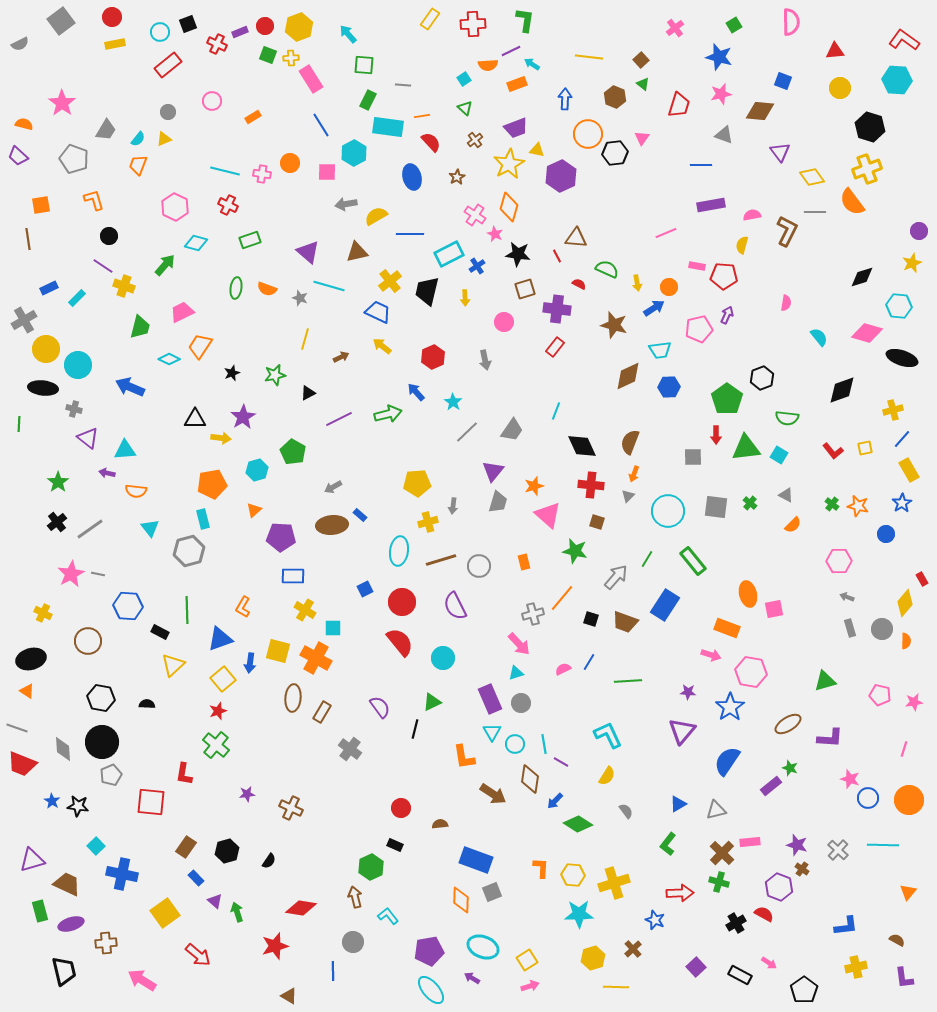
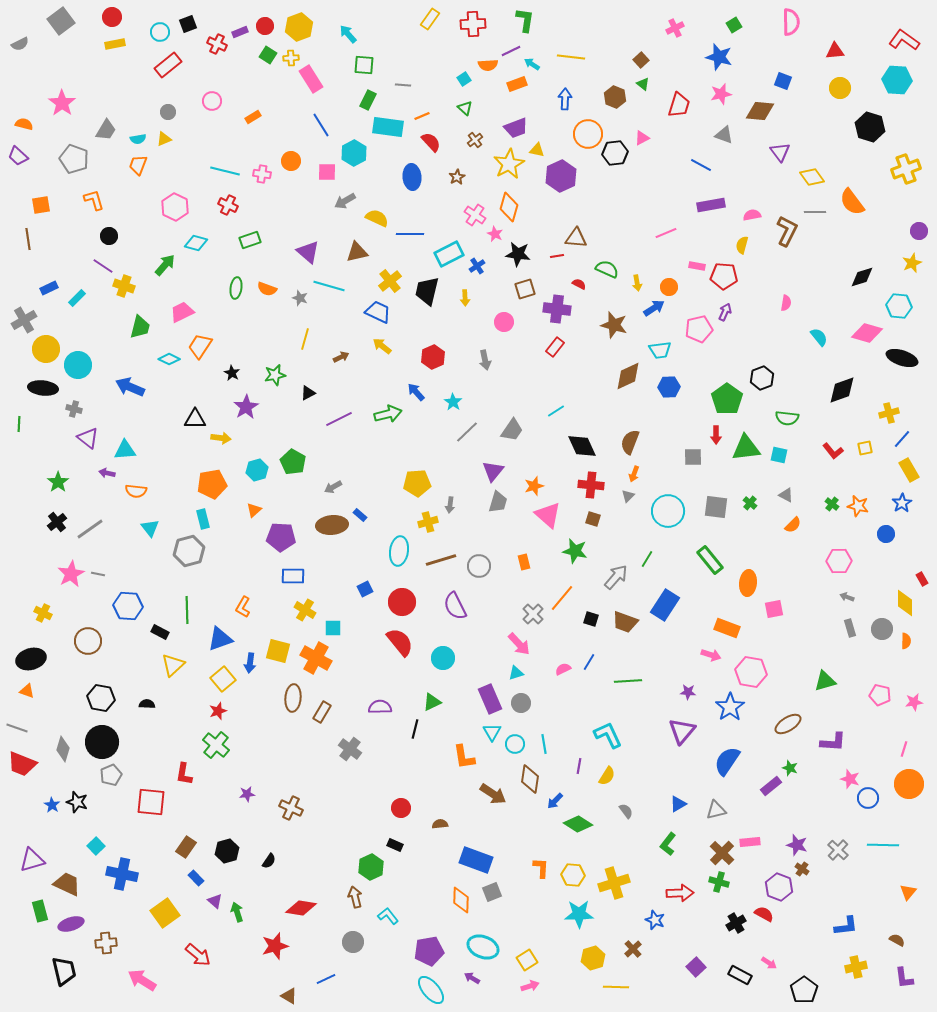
pink cross at (675, 28): rotated 12 degrees clockwise
green square at (268, 55): rotated 12 degrees clockwise
yellow line at (589, 57): moved 18 px left
orange line at (422, 116): rotated 14 degrees counterclockwise
pink triangle at (642, 138): rotated 28 degrees clockwise
cyan semicircle at (138, 139): rotated 42 degrees clockwise
orange circle at (290, 163): moved 1 px right, 2 px up
blue line at (701, 165): rotated 30 degrees clockwise
yellow cross at (867, 169): moved 39 px right
blue ellipse at (412, 177): rotated 10 degrees clockwise
gray arrow at (346, 204): moved 1 px left, 3 px up; rotated 20 degrees counterclockwise
yellow semicircle at (376, 216): moved 1 px right, 2 px down; rotated 55 degrees clockwise
red line at (557, 256): rotated 72 degrees counterclockwise
purple arrow at (727, 315): moved 2 px left, 3 px up
black star at (232, 373): rotated 21 degrees counterclockwise
yellow cross at (893, 410): moved 4 px left, 3 px down
cyan line at (556, 411): rotated 36 degrees clockwise
purple star at (243, 417): moved 3 px right, 10 px up
green pentagon at (293, 452): moved 10 px down
cyan square at (779, 455): rotated 18 degrees counterclockwise
gray arrow at (453, 506): moved 3 px left, 1 px up
brown square at (597, 522): moved 4 px left, 3 px up
green rectangle at (693, 561): moved 17 px right, 1 px up
orange ellipse at (748, 594): moved 11 px up; rotated 20 degrees clockwise
yellow diamond at (905, 603): rotated 40 degrees counterclockwise
gray cross at (533, 614): rotated 30 degrees counterclockwise
orange triangle at (27, 691): rotated 14 degrees counterclockwise
purple semicircle at (380, 707): rotated 55 degrees counterclockwise
purple L-shape at (830, 738): moved 3 px right, 4 px down
gray diamond at (63, 749): rotated 20 degrees clockwise
purple line at (561, 762): moved 18 px right, 4 px down; rotated 70 degrees clockwise
orange circle at (909, 800): moved 16 px up
blue star at (52, 801): moved 4 px down
black star at (78, 806): moved 1 px left, 4 px up; rotated 10 degrees clockwise
blue line at (333, 971): moved 7 px left, 8 px down; rotated 66 degrees clockwise
